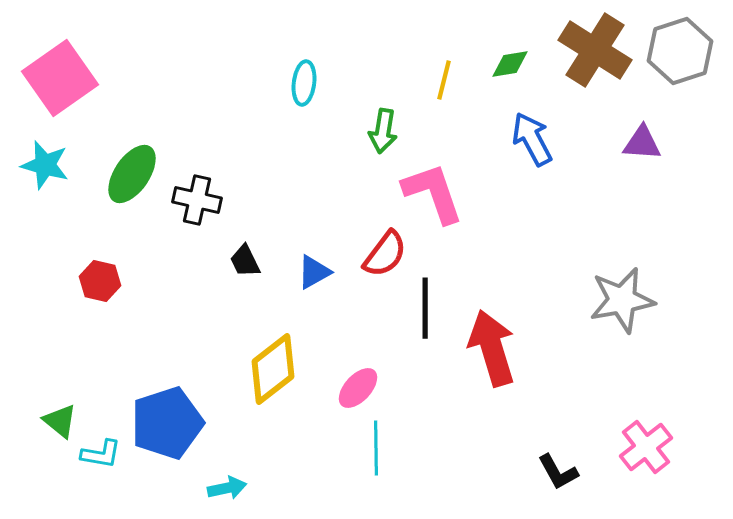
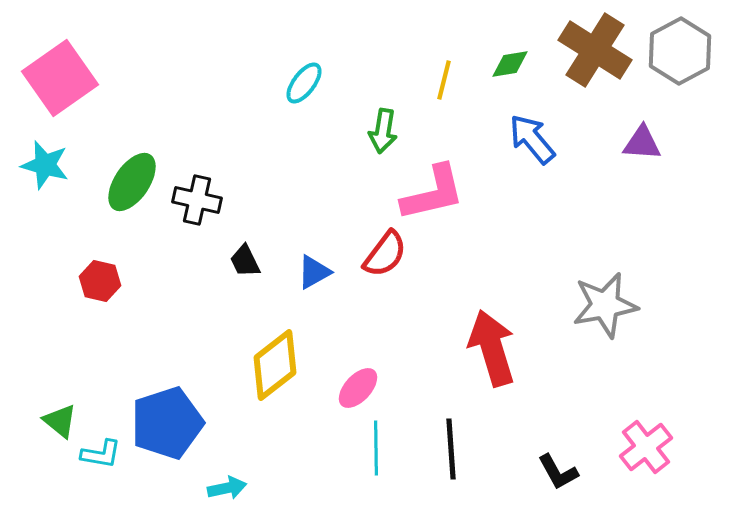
gray hexagon: rotated 10 degrees counterclockwise
cyan ellipse: rotated 30 degrees clockwise
blue arrow: rotated 12 degrees counterclockwise
green ellipse: moved 8 px down
pink L-shape: rotated 96 degrees clockwise
gray star: moved 17 px left, 5 px down
black line: moved 26 px right, 141 px down; rotated 4 degrees counterclockwise
yellow diamond: moved 2 px right, 4 px up
